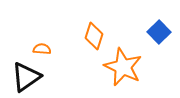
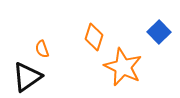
orange diamond: moved 1 px down
orange semicircle: rotated 114 degrees counterclockwise
black triangle: moved 1 px right
